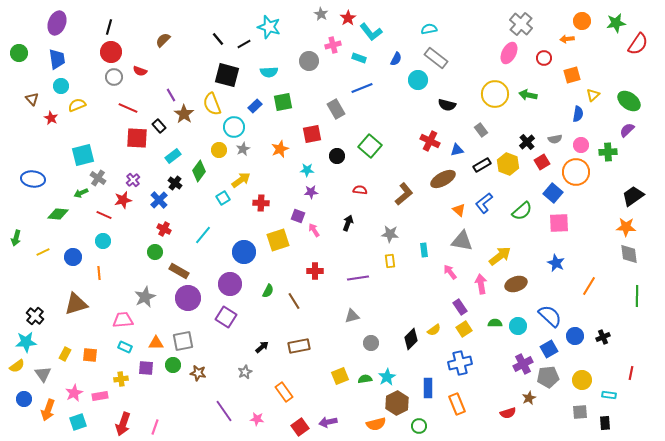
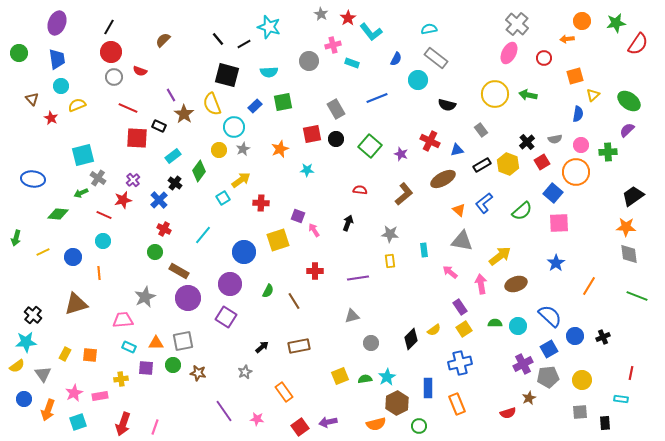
gray cross at (521, 24): moved 4 px left
black line at (109, 27): rotated 14 degrees clockwise
cyan rectangle at (359, 58): moved 7 px left, 5 px down
orange square at (572, 75): moved 3 px right, 1 px down
blue line at (362, 88): moved 15 px right, 10 px down
black rectangle at (159, 126): rotated 24 degrees counterclockwise
black circle at (337, 156): moved 1 px left, 17 px up
purple star at (311, 192): moved 90 px right, 38 px up; rotated 24 degrees clockwise
blue star at (556, 263): rotated 12 degrees clockwise
pink arrow at (450, 272): rotated 14 degrees counterclockwise
green line at (637, 296): rotated 70 degrees counterclockwise
black cross at (35, 316): moved 2 px left, 1 px up
cyan rectangle at (125, 347): moved 4 px right
cyan rectangle at (609, 395): moved 12 px right, 4 px down
